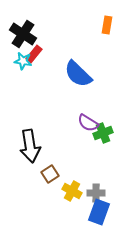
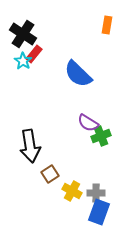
cyan star: rotated 24 degrees clockwise
green cross: moved 2 px left, 3 px down
